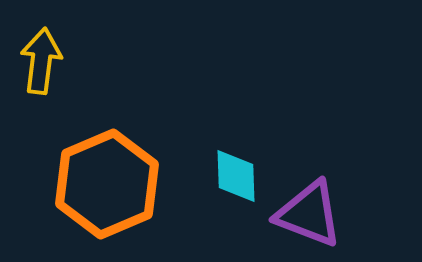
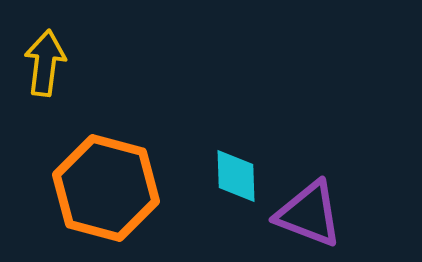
yellow arrow: moved 4 px right, 2 px down
orange hexagon: moved 1 px left, 4 px down; rotated 22 degrees counterclockwise
